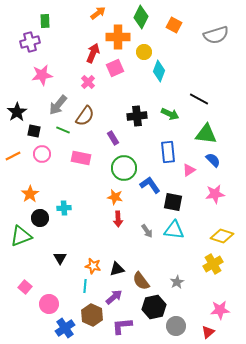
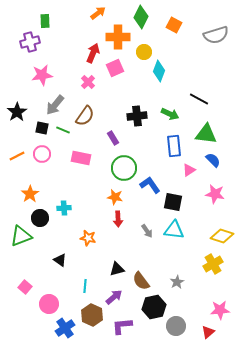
gray arrow at (58, 105): moved 3 px left
black square at (34, 131): moved 8 px right, 3 px up
blue rectangle at (168, 152): moved 6 px right, 6 px up
orange line at (13, 156): moved 4 px right
pink star at (215, 194): rotated 18 degrees clockwise
black triangle at (60, 258): moved 2 px down; rotated 24 degrees counterclockwise
orange star at (93, 266): moved 5 px left, 28 px up
